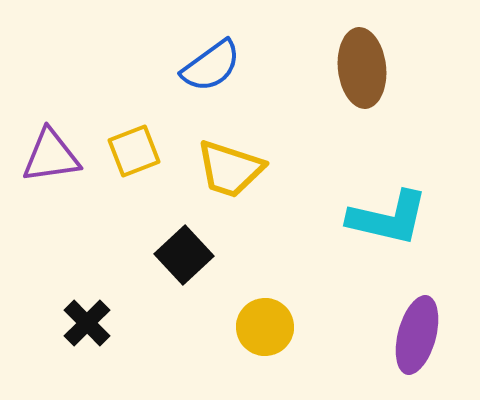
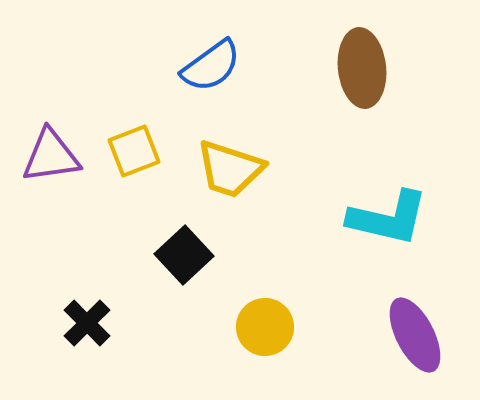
purple ellipse: moved 2 px left; rotated 42 degrees counterclockwise
